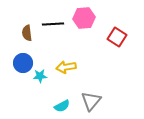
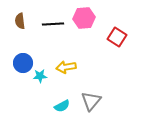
brown semicircle: moved 7 px left, 12 px up
